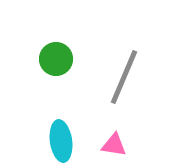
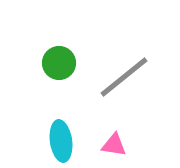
green circle: moved 3 px right, 4 px down
gray line: rotated 28 degrees clockwise
